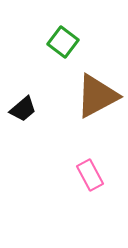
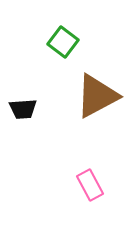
black trapezoid: rotated 36 degrees clockwise
pink rectangle: moved 10 px down
